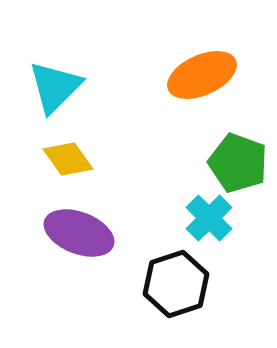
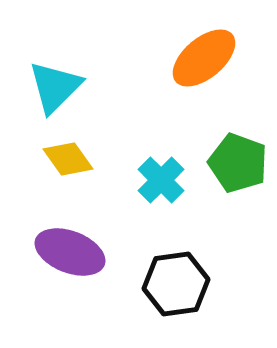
orange ellipse: moved 2 px right, 17 px up; rotated 16 degrees counterclockwise
cyan cross: moved 48 px left, 38 px up
purple ellipse: moved 9 px left, 19 px down
black hexagon: rotated 10 degrees clockwise
